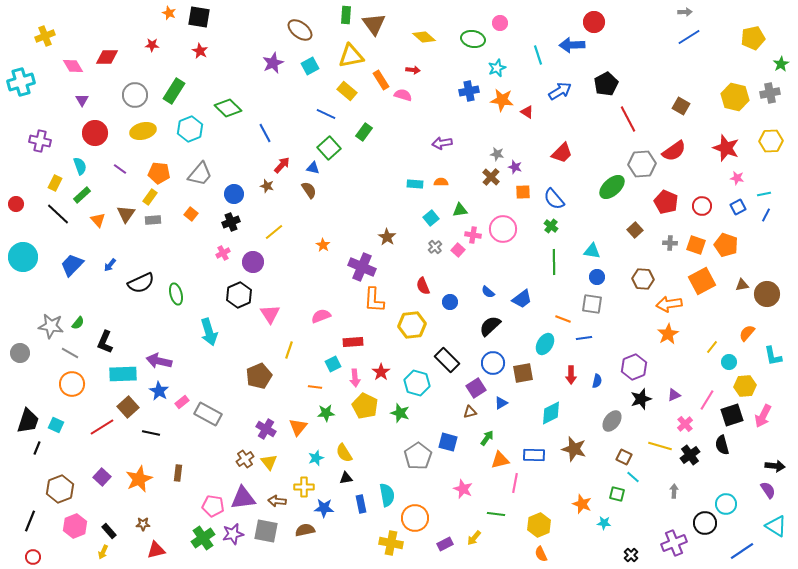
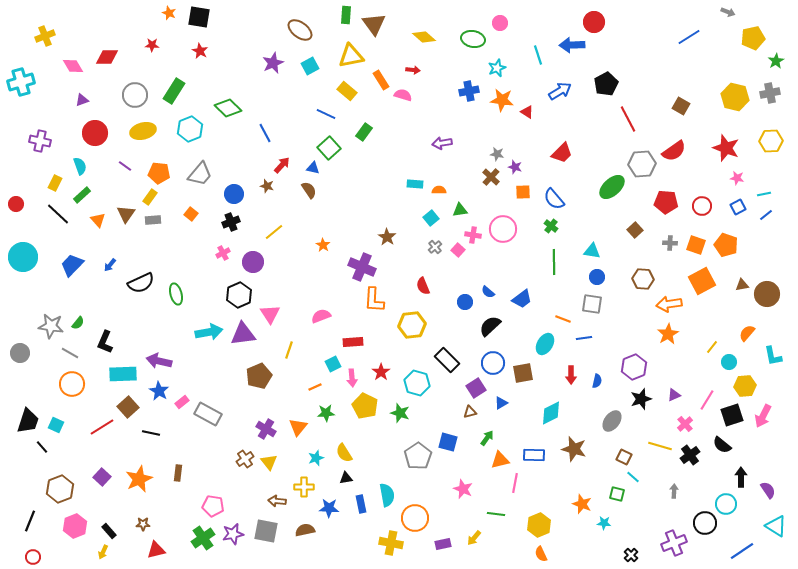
gray arrow at (685, 12): moved 43 px right; rotated 24 degrees clockwise
green star at (781, 64): moved 5 px left, 3 px up
purple triangle at (82, 100): rotated 40 degrees clockwise
purple line at (120, 169): moved 5 px right, 3 px up
orange semicircle at (441, 182): moved 2 px left, 8 px down
red pentagon at (666, 202): rotated 20 degrees counterclockwise
blue line at (766, 215): rotated 24 degrees clockwise
blue circle at (450, 302): moved 15 px right
cyan arrow at (209, 332): rotated 84 degrees counterclockwise
pink arrow at (355, 378): moved 3 px left
orange line at (315, 387): rotated 32 degrees counterclockwise
black semicircle at (722, 445): rotated 36 degrees counterclockwise
black line at (37, 448): moved 5 px right, 1 px up; rotated 64 degrees counterclockwise
black arrow at (775, 466): moved 34 px left, 11 px down; rotated 96 degrees counterclockwise
purple triangle at (243, 498): moved 164 px up
blue star at (324, 508): moved 5 px right
purple rectangle at (445, 544): moved 2 px left; rotated 14 degrees clockwise
